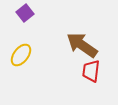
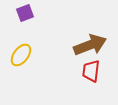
purple square: rotated 18 degrees clockwise
brown arrow: moved 8 px right; rotated 124 degrees clockwise
